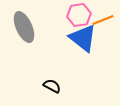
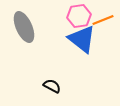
pink hexagon: moved 1 px down
blue triangle: moved 1 px left, 1 px down
